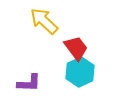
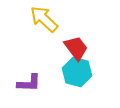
yellow arrow: moved 2 px up
cyan hexagon: moved 3 px left; rotated 20 degrees counterclockwise
